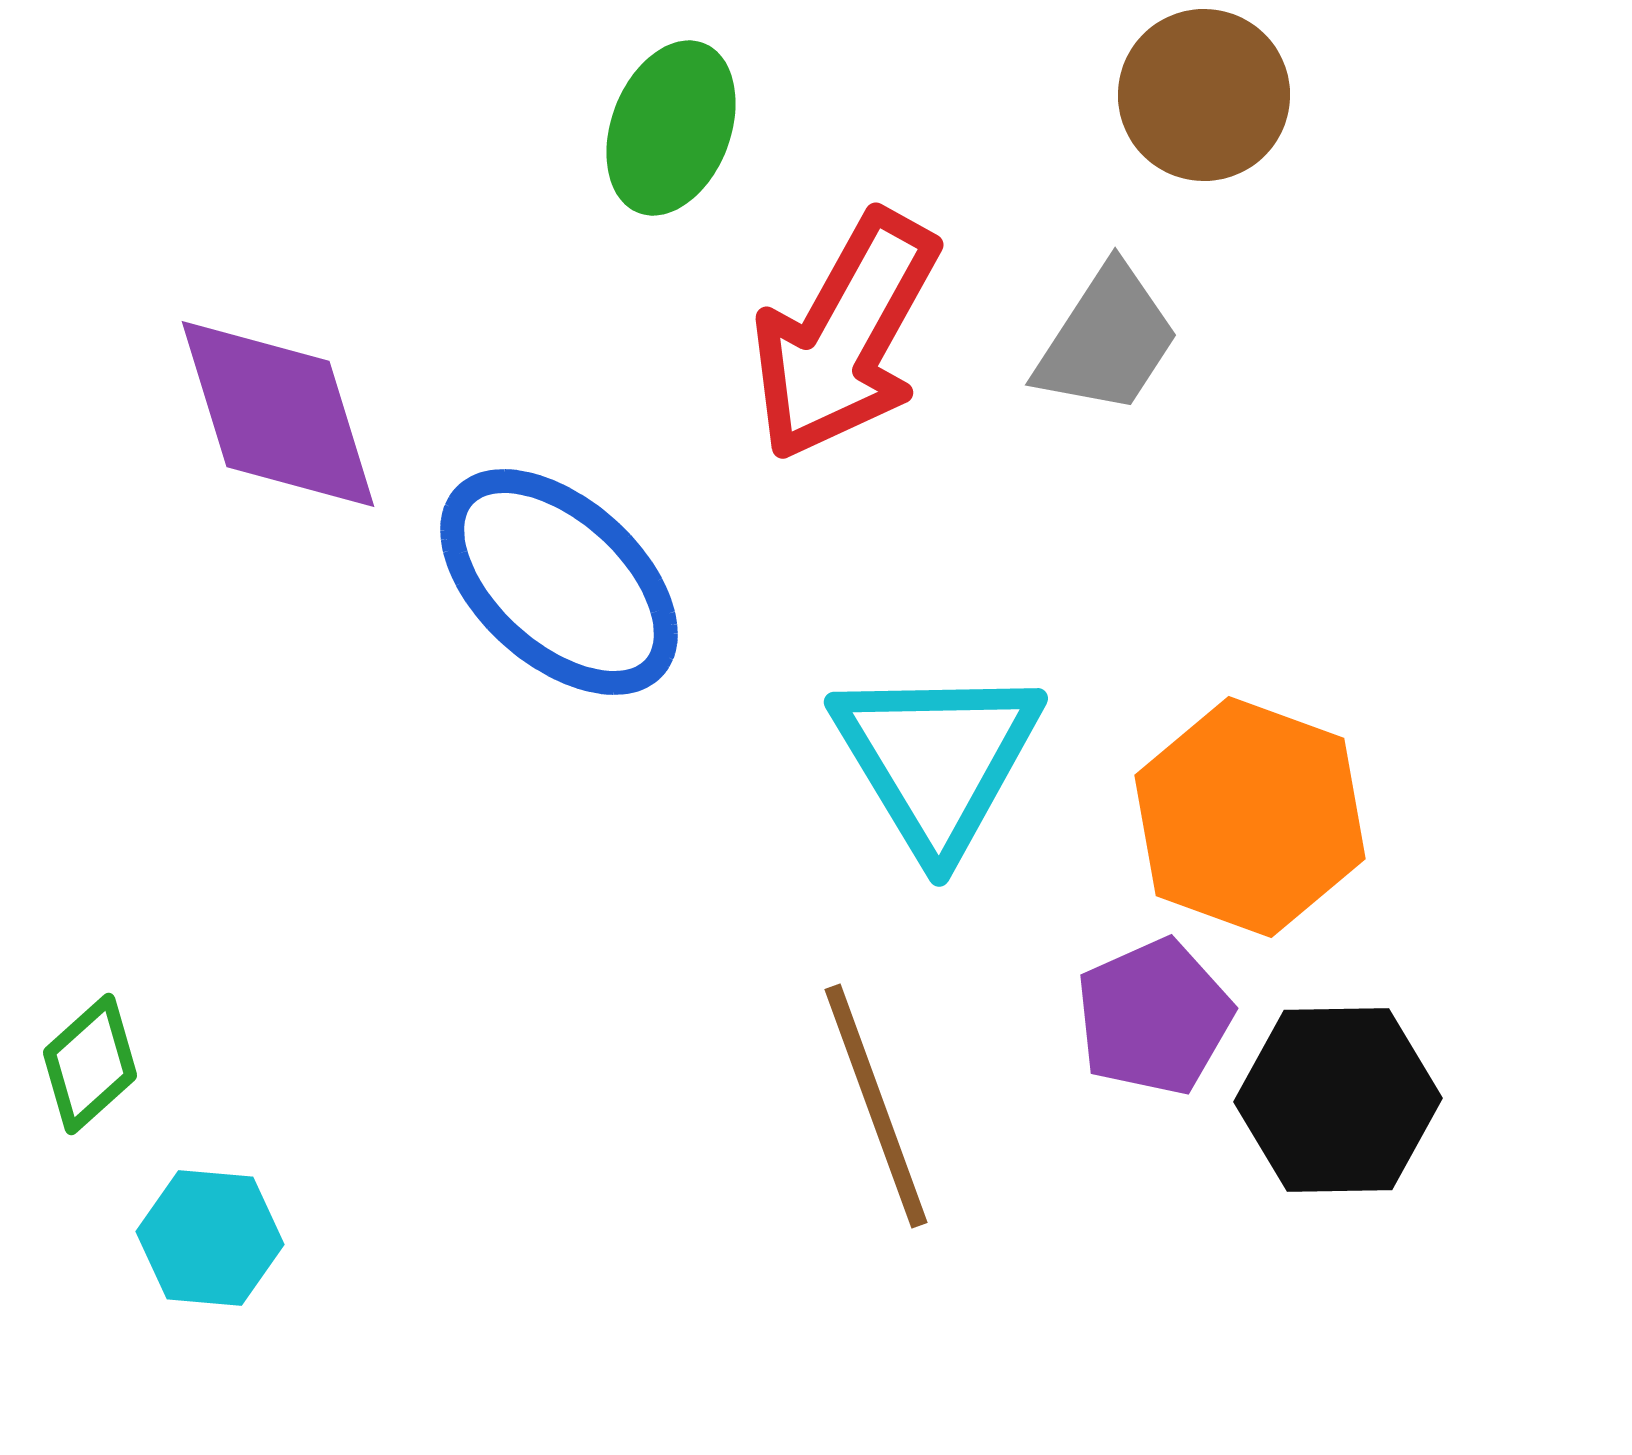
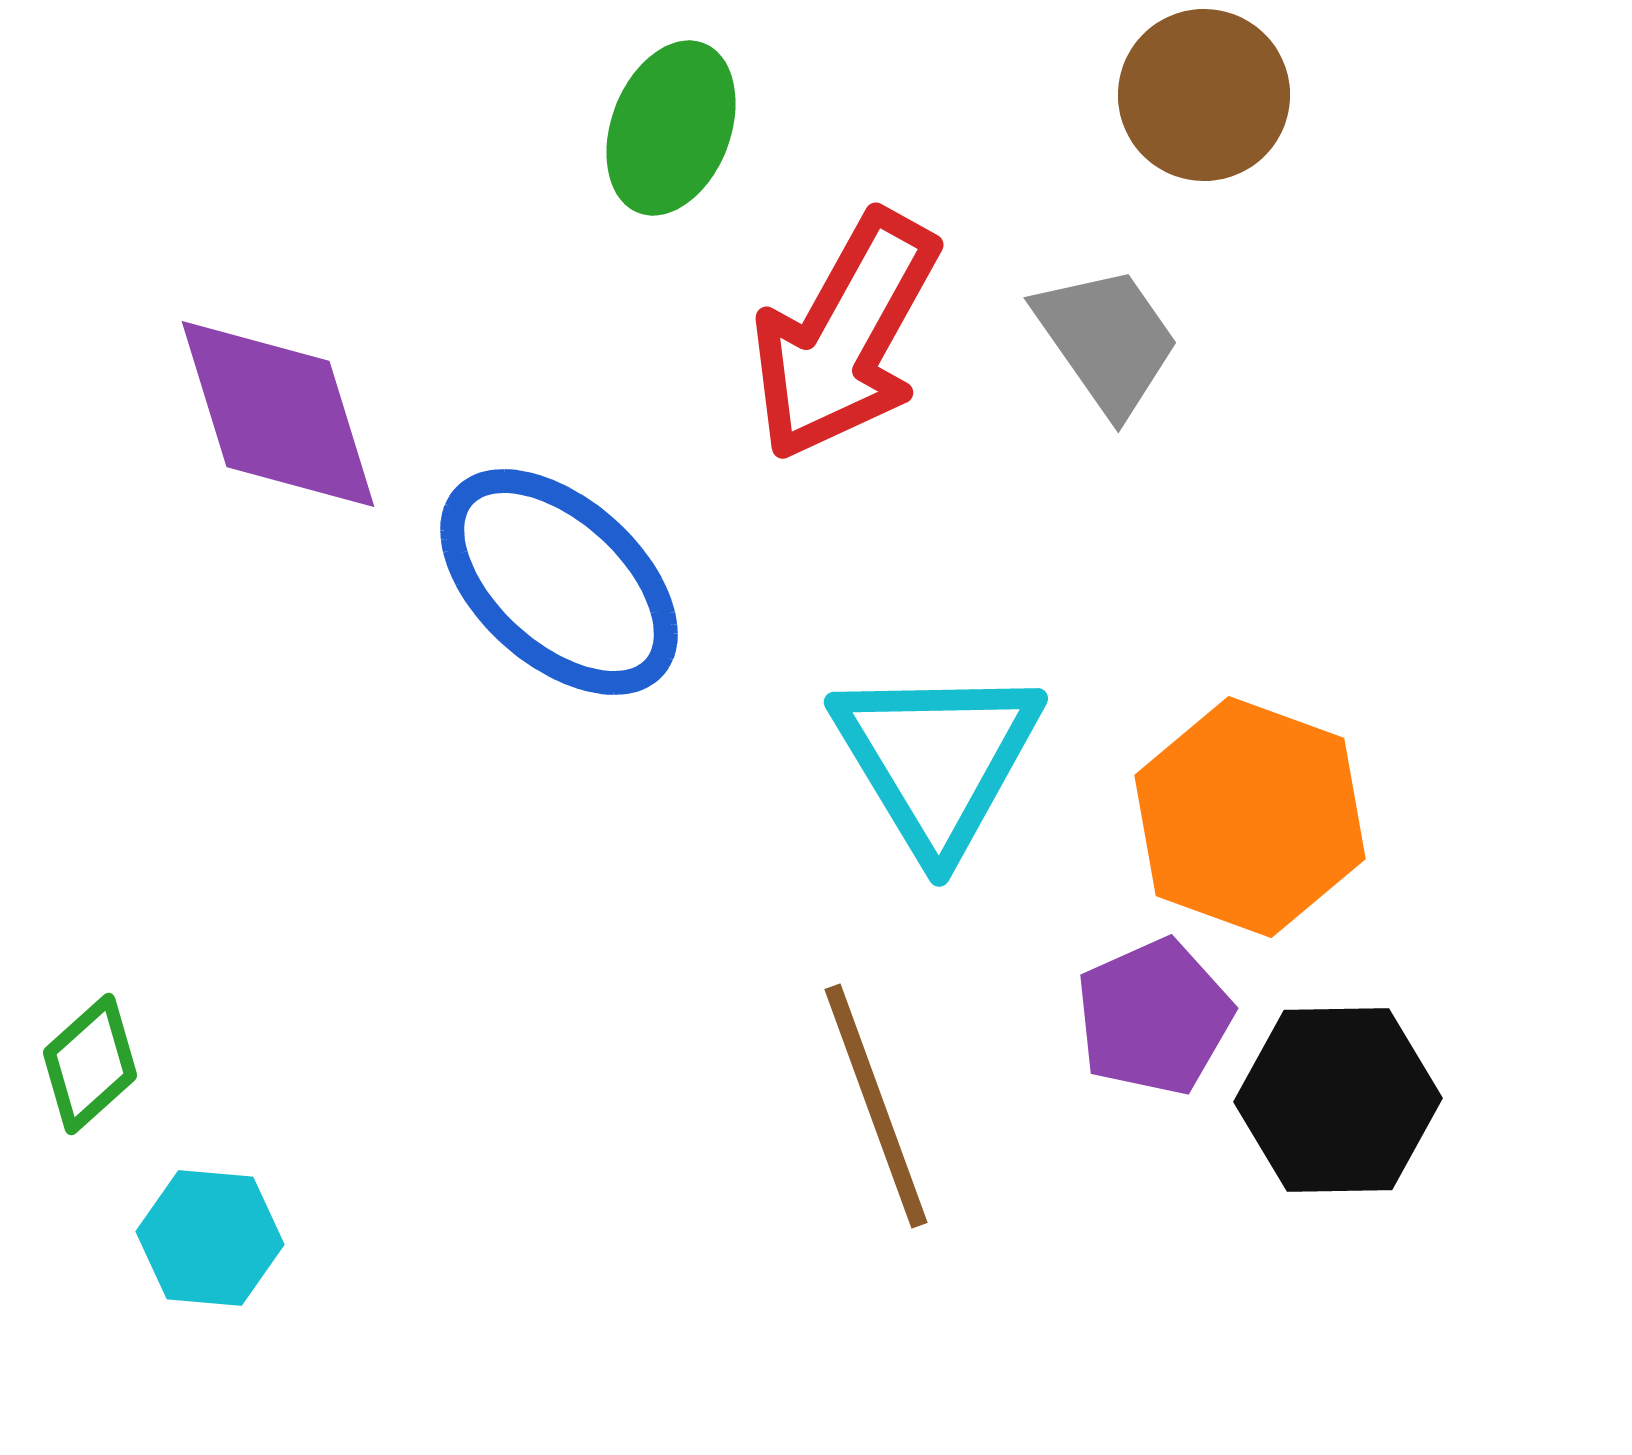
gray trapezoid: rotated 68 degrees counterclockwise
